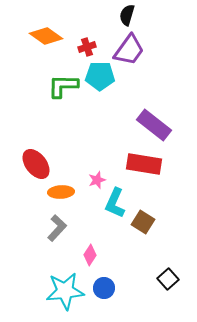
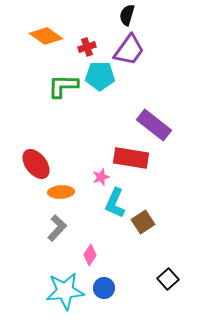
red rectangle: moved 13 px left, 6 px up
pink star: moved 4 px right, 3 px up
brown square: rotated 25 degrees clockwise
